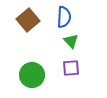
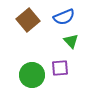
blue semicircle: rotated 65 degrees clockwise
purple square: moved 11 px left
